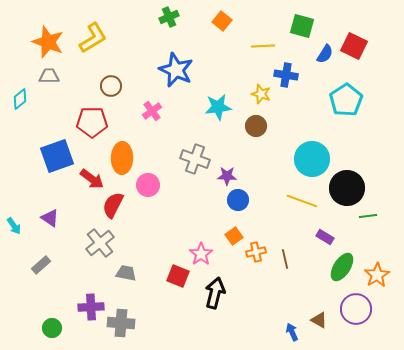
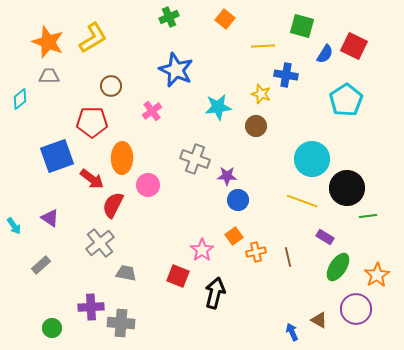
orange square at (222, 21): moved 3 px right, 2 px up
pink star at (201, 254): moved 1 px right, 4 px up
brown line at (285, 259): moved 3 px right, 2 px up
green ellipse at (342, 267): moved 4 px left
